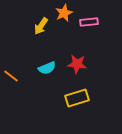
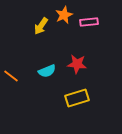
orange star: moved 2 px down
cyan semicircle: moved 3 px down
